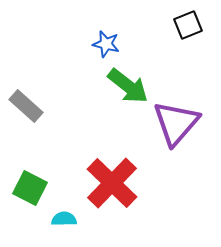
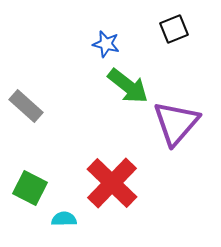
black square: moved 14 px left, 4 px down
